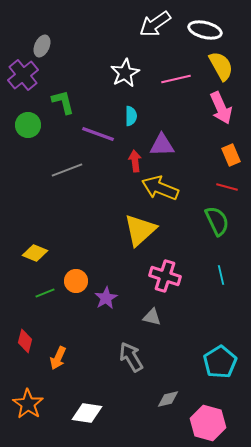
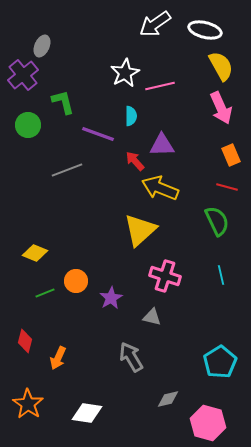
pink line: moved 16 px left, 7 px down
red arrow: rotated 35 degrees counterclockwise
purple star: moved 5 px right
